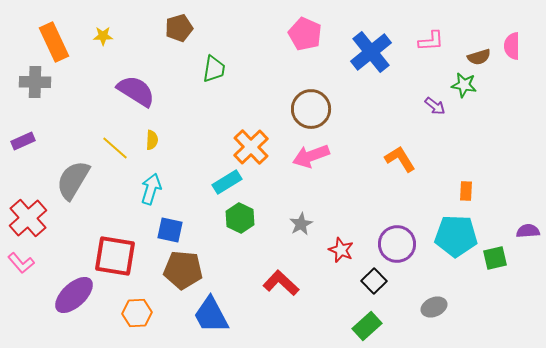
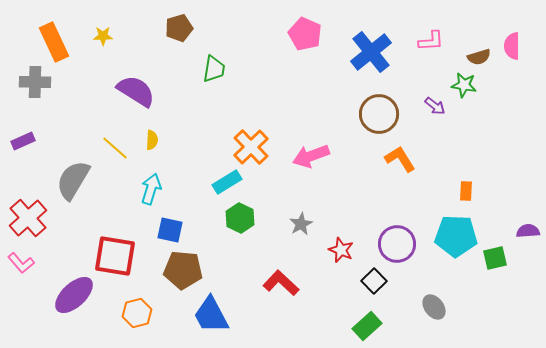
brown circle at (311, 109): moved 68 px right, 5 px down
gray ellipse at (434, 307): rotated 75 degrees clockwise
orange hexagon at (137, 313): rotated 12 degrees counterclockwise
